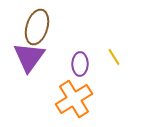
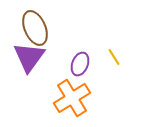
brown ellipse: moved 2 px left, 1 px down; rotated 40 degrees counterclockwise
purple ellipse: rotated 20 degrees clockwise
orange cross: moved 2 px left, 1 px up
